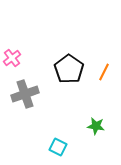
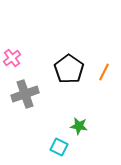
green star: moved 17 px left
cyan square: moved 1 px right
